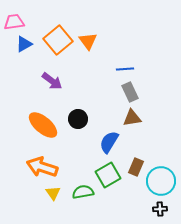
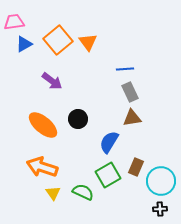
orange triangle: moved 1 px down
green semicircle: rotated 35 degrees clockwise
